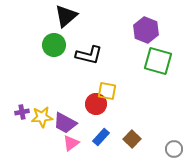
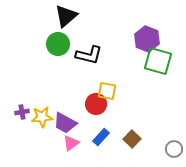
purple hexagon: moved 1 px right, 9 px down
green circle: moved 4 px right, 1 px up
